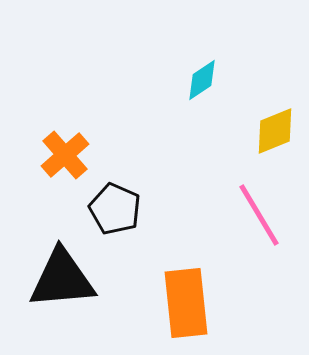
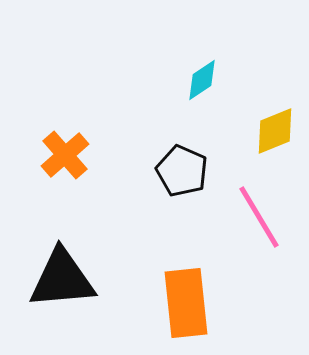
black pentagon: moved 67 px right, 38 px up
pink line: moved 2 px down
